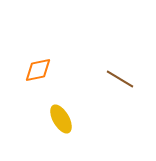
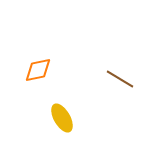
yellow ellipse: moved 1 px right, 1 px up
